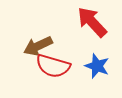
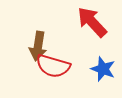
brown arrow: rotated 56 degrees counterclockwise
blue star: moved 6 px right, 3 px down
